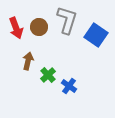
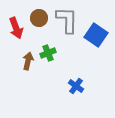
gray L-shape: rotated 16 degrees counterclockwise
brown circle: moved 9 px up
green cross: moved 22 px up; rotated 21 degrees clockwise
blue cross: moved 7 px right
